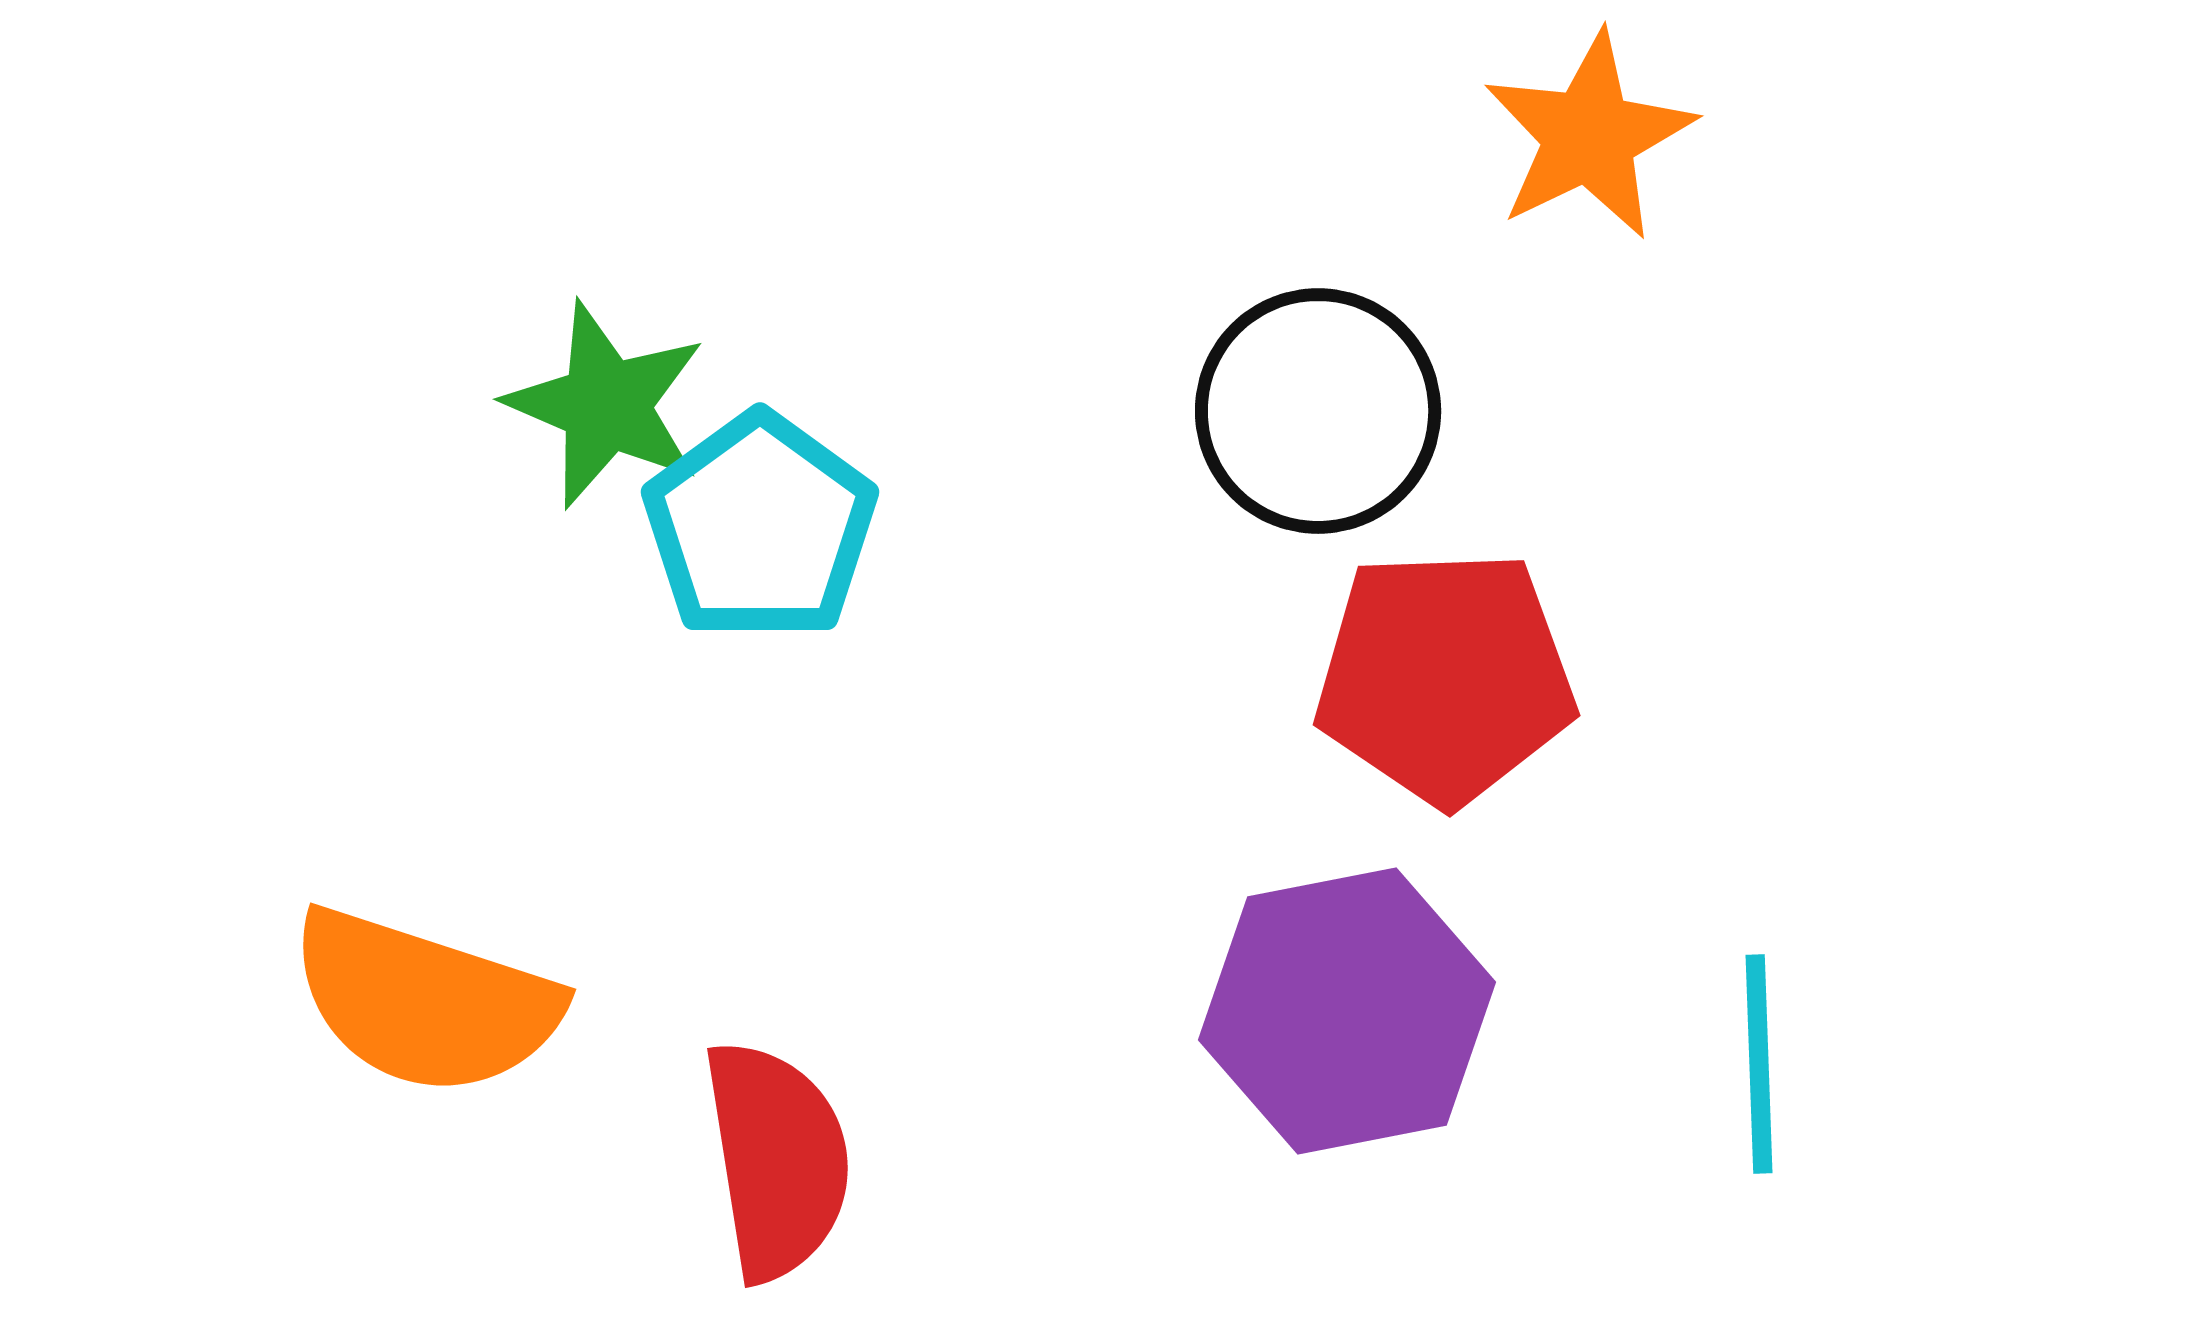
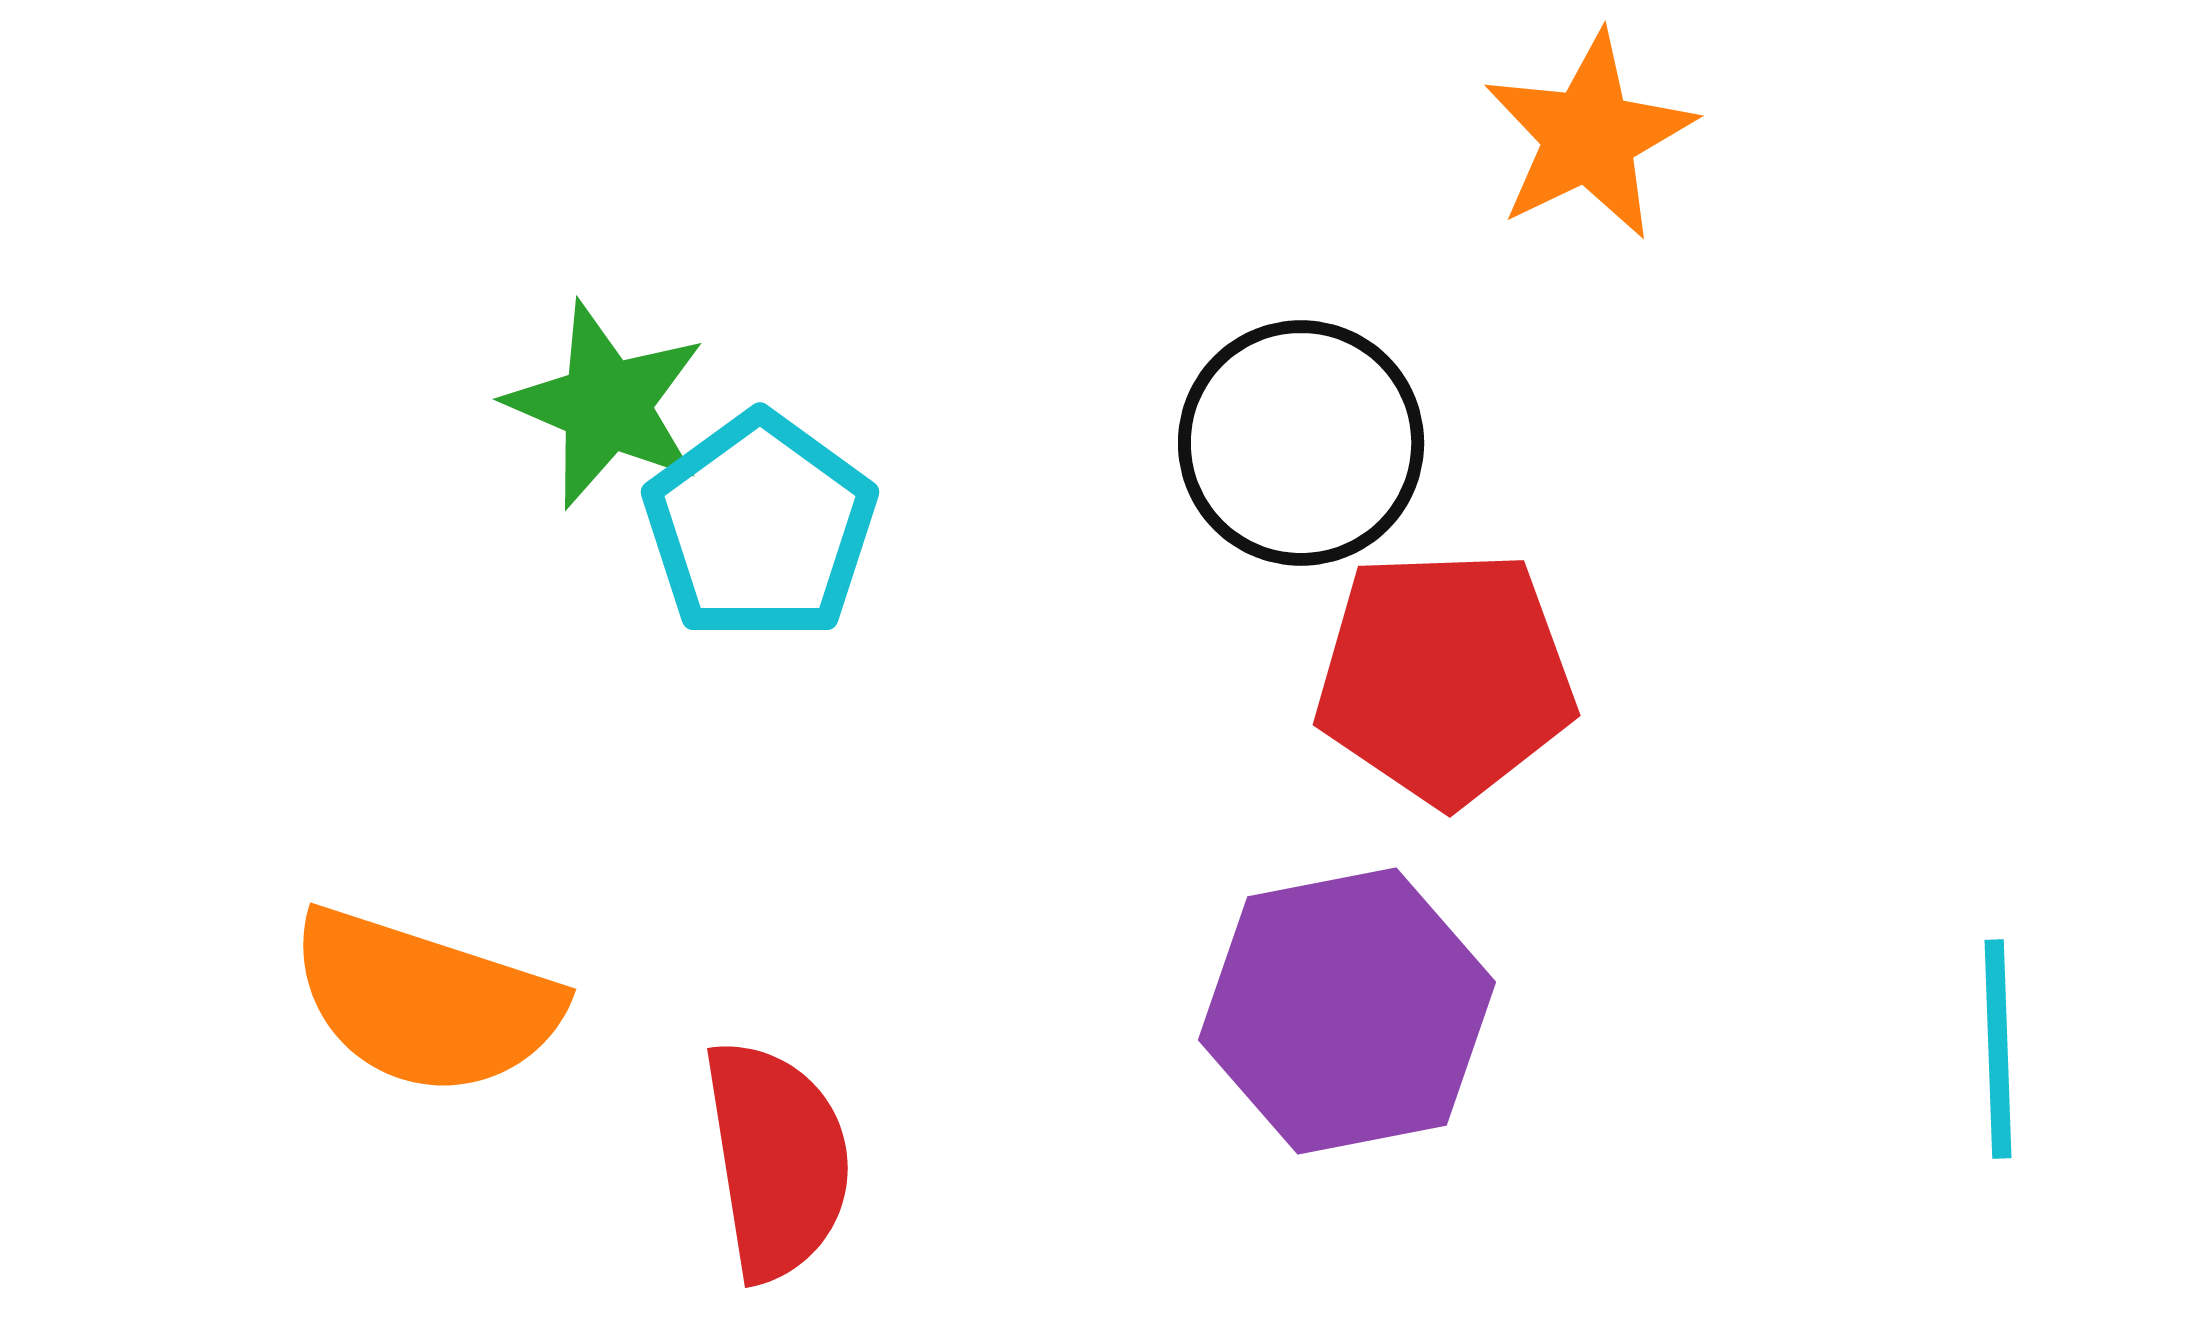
black circle: moved 17 px left, 32 px down
cyan line: moved 239 px right, 15 px up
